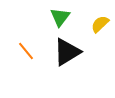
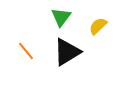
green triangle: moved 1 px right
yellow semicircle: moved 2 px left, 2 px down
